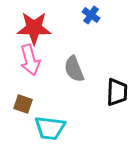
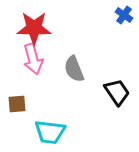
blue cross: moved 33 px right
pink arrow: moved 3 px right, 1 px up
black trapezoid: rotated 36 degrees counterclockwise
brown square: moved 6 px left; rotated 24 degrees counterclockwise
cyan trapezoid: moved 4 px down
